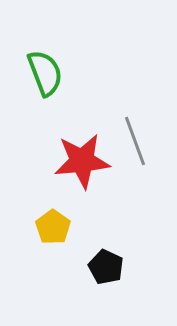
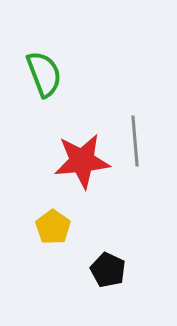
green semicircle: moved 1 px left, 1 px down
gray line: rotated 15 degrees clockwise
black pentagon: moved 2 px right, 3 px down
